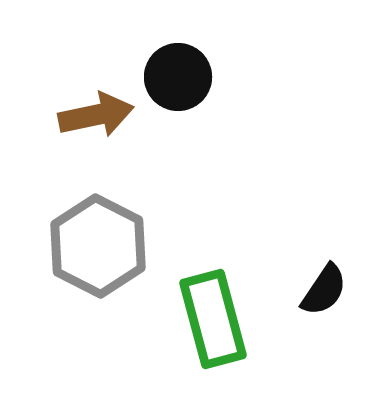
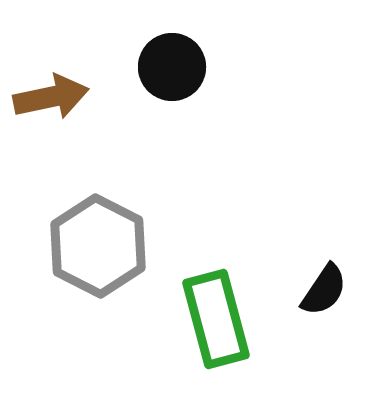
black circle: moved 6 px left, 10 px up
brown arrow: moved 45 px left, 18 px up
green rectangle: moved 3 px right
